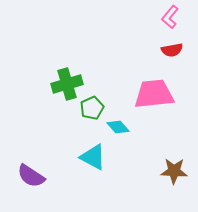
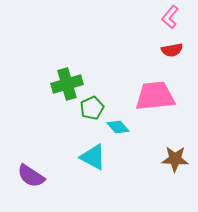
pink trapezoid: moved 1 px right, 2 px down
brown star: moved 1 px right, 12 px up
